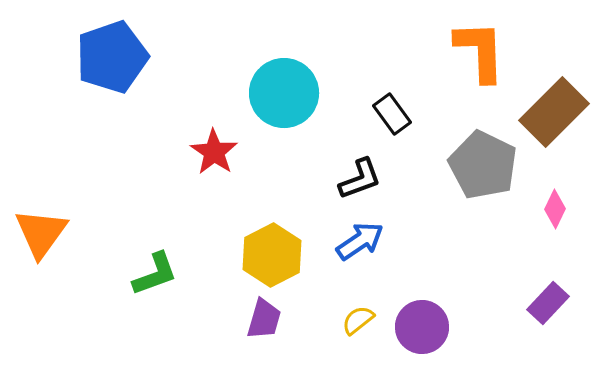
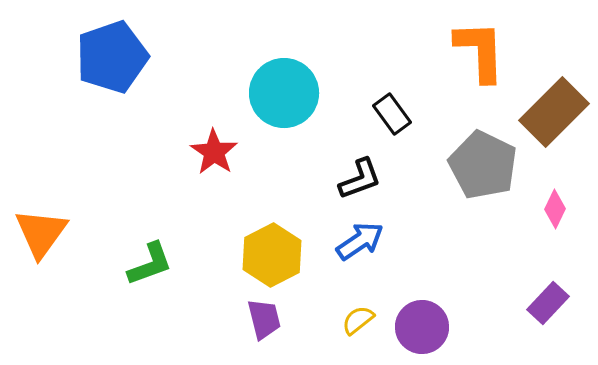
green L-shape: moved 5 px left, 10 px up
purple trapezoid: rotated 30 degrees counterclockwise
